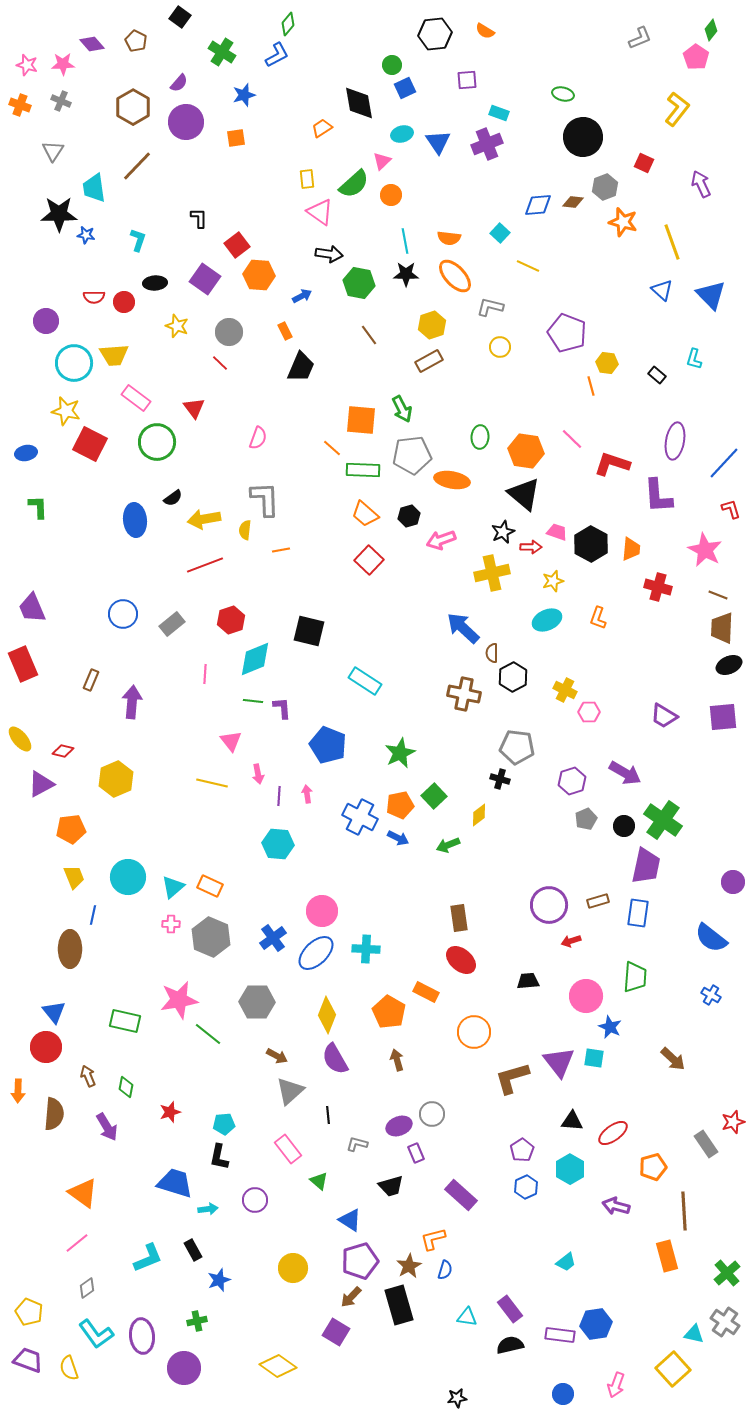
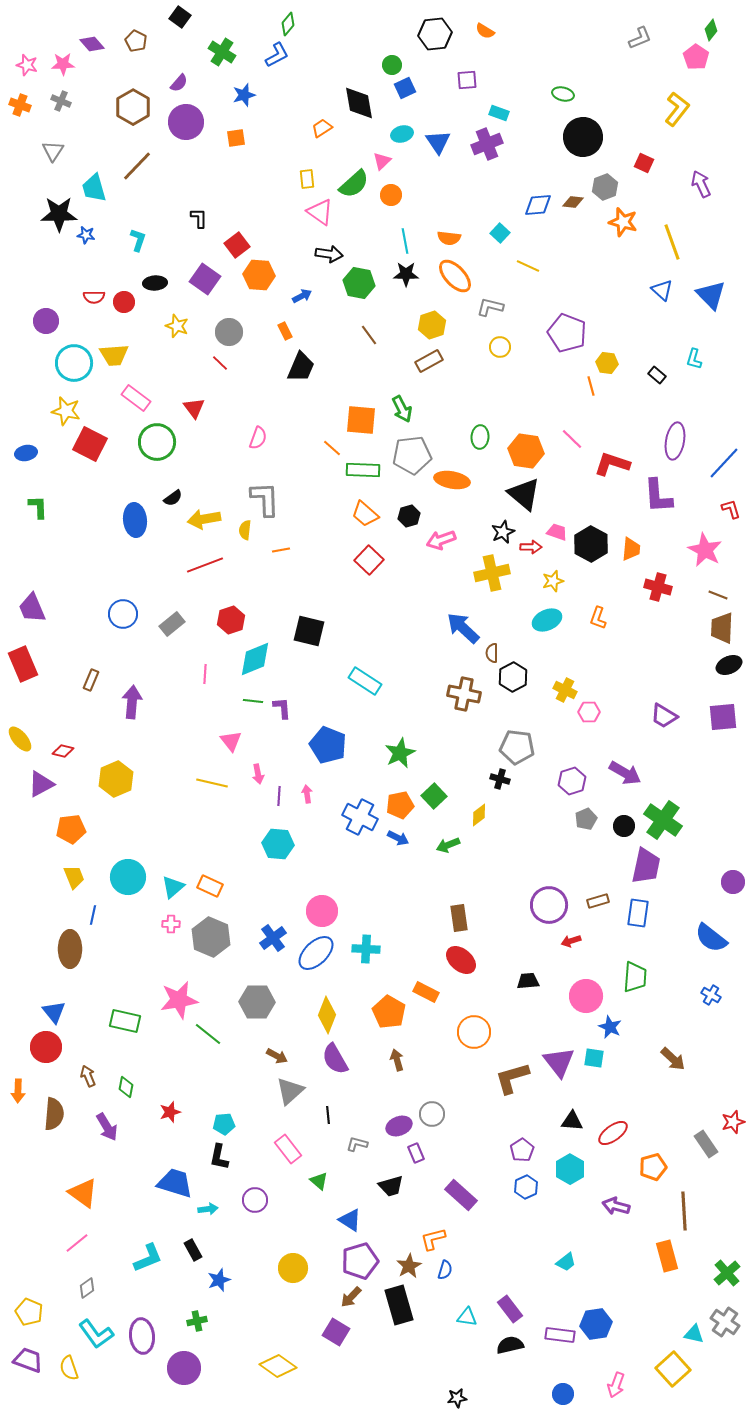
cyan trapezoid at (94, 188): rotated 8 degrees counterclockwise
